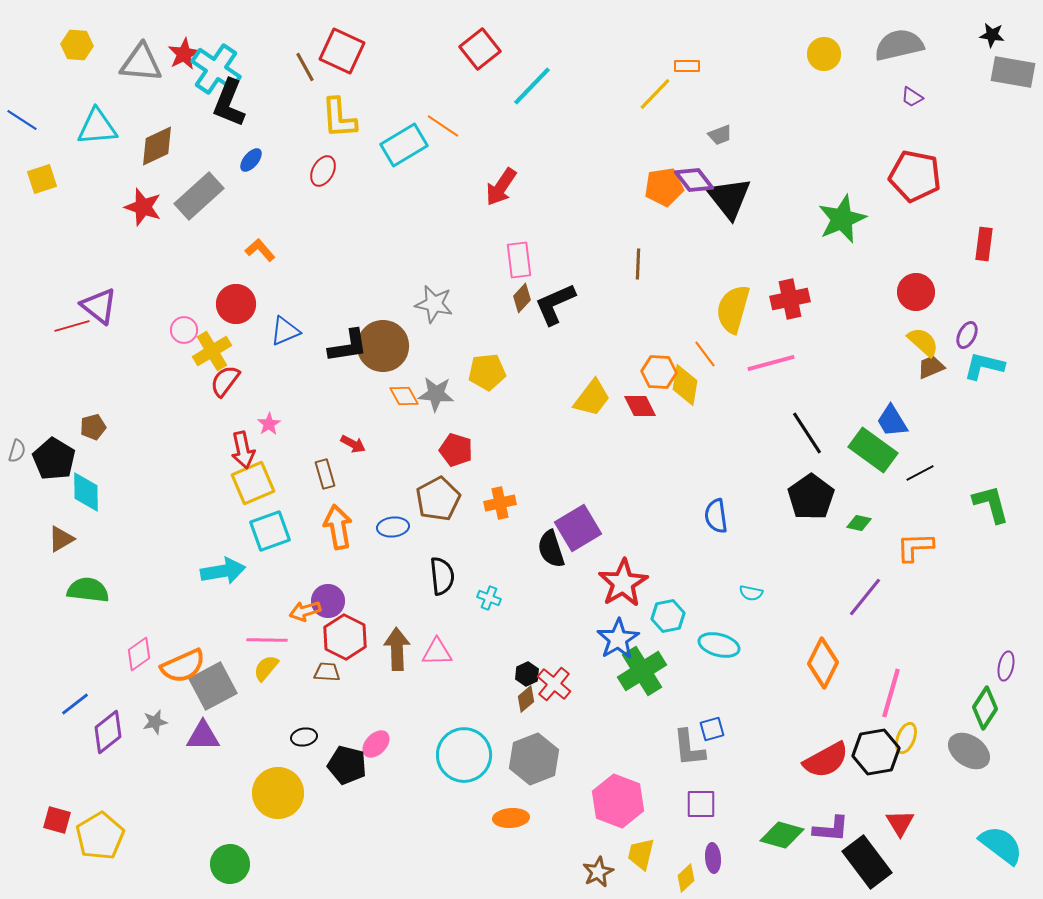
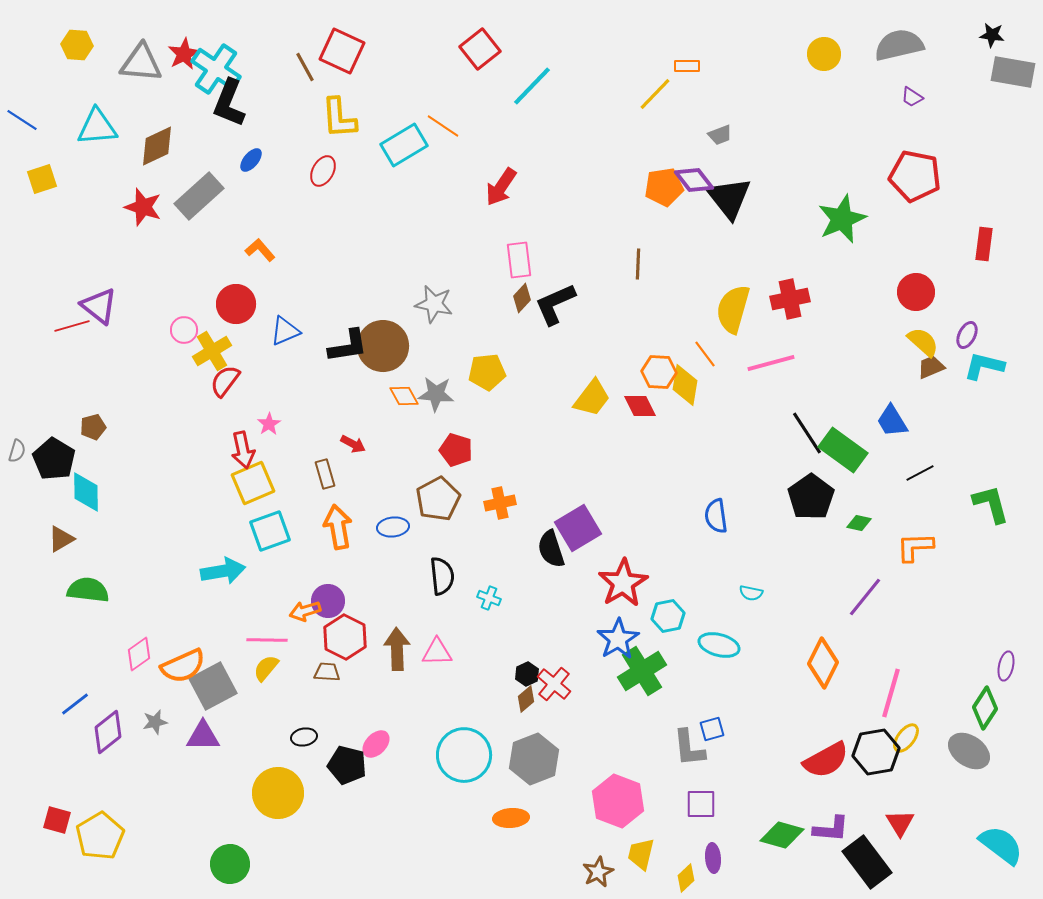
green rectangle at (873, 450): moved 30 px left
yellow ellipse at (906, 738): rotated 16 degrees clockwise
